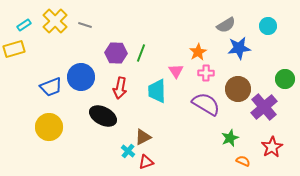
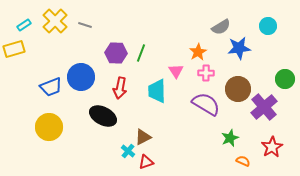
gray semicircle: moved 5 px left, 2 px down
